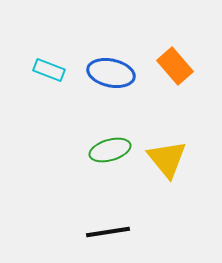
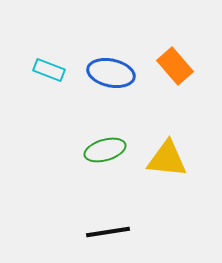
green ellipse: moved 5 px left
yellow triangle: rotated 45 degrees counterclockwise
